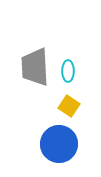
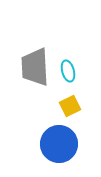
cyan ellipse: rotated 15 degrees counterclockwise
yellow square: moved 1 px right; rotated 30 degrees clockwise
